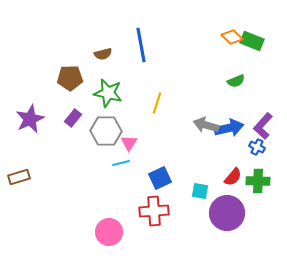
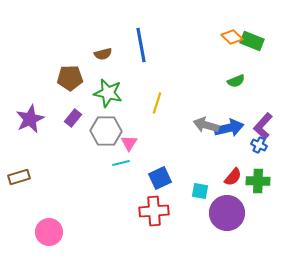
blue cross: moved 2 px right, 2 px up
pink circle: moved 60 px left
